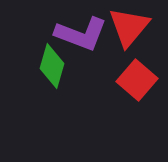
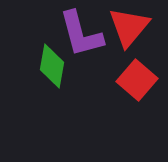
purple L-shape: rotated 54 degrees clockwise
green diamond: rotated 6 degrees counterclockwise
